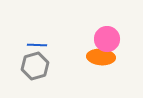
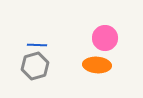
pink circle: moved 2 px left, 1 px up
orange ellipse: moved 4 px left, 8 px down
